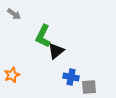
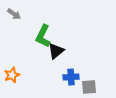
blue cross: rotated 14 degrees counterclockwise
